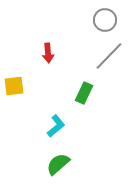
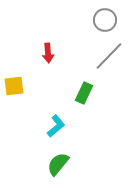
green semicircle: rotated 10 degrees counterclockwise
